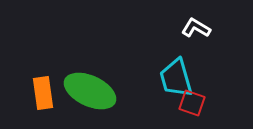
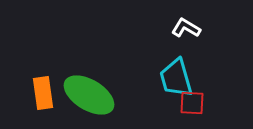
white L-shape: moved 10 px left
green ellipse: moved 1 px left, 4 px down; rotated 6 degrees clockwise
red square: rotated 16 degrees counterclockwise
